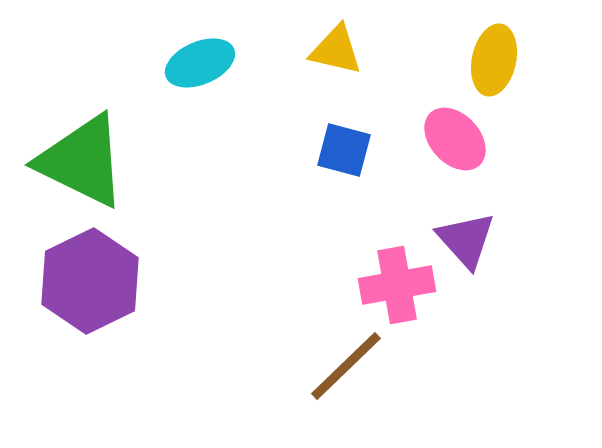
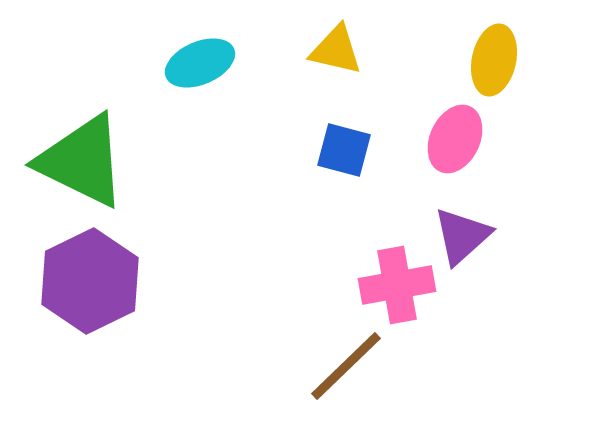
pink ellipse: rotated 68 degrees clockwise
purple triangle: moved 4 px left, 4 px up; rotated 30 degrees clockwise
